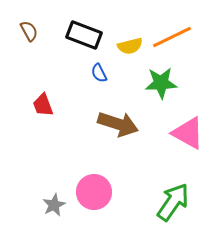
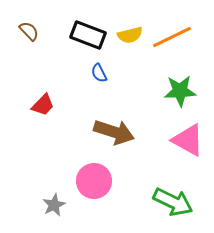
brown semicircle: rotated 15 degrees counterclockwise
black rectangle: moved 4 px right
yellow semicircle: moved 11 px up
green star: moved 19 px right, 8 px down
red trapezoid: rotated 115 degrees counterclockwise
brown arrow: moved 4 px left, 8 px down
pink triangle: moved 7 px down
pink circle: moved 11 px up
green arrow: rotated 81 degrees clockwise
